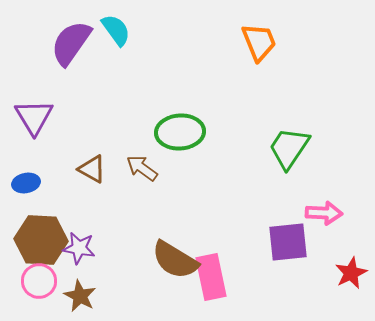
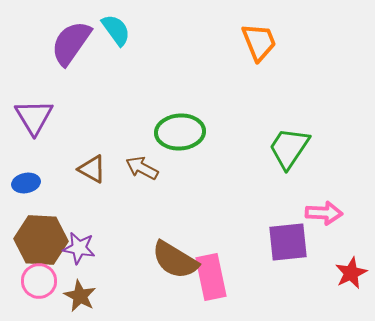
brown arrow: rotated 8 degrees counterclockwise
